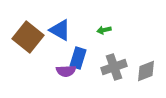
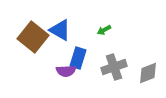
green arrow: rotated 16 degrees counterclockwise
brown square: moved 5 px right
gray diamond: moved 2 px right, 2 px down
